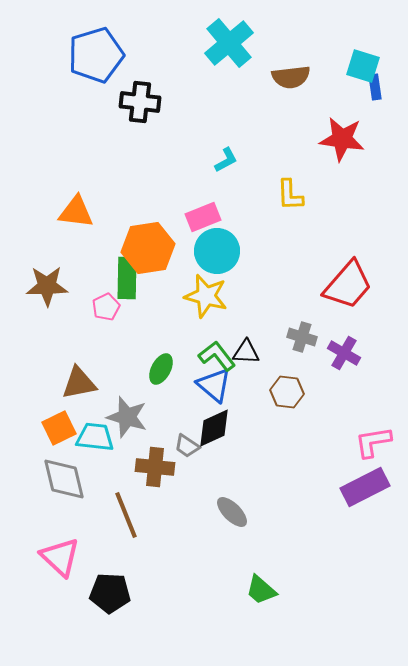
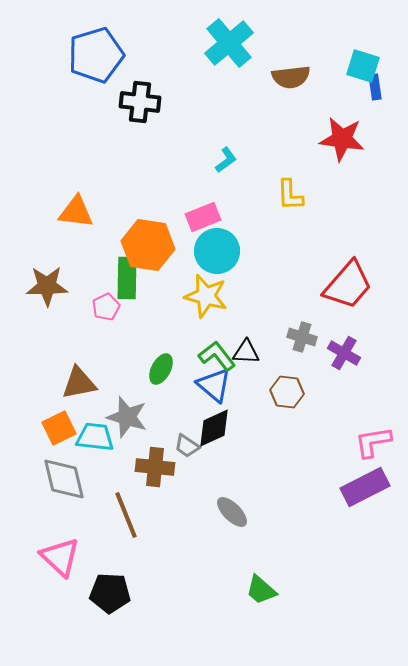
cyan L-shape: rotated 8 degrees counterclockwise
orange hexagon: moved 3 px up; rotated 18 degrees clockwise
